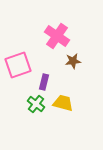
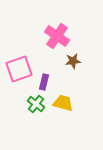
pink square: moved 1 px right, 4 px down
